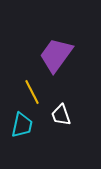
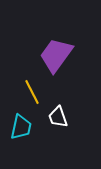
white trapezoid: moved 3 px left, 2 px down
cyan trapezoid: moved 1 px left, 2 px down
